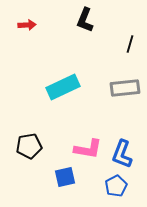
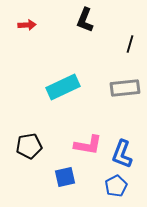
pink L-shape: moved 4 px up
